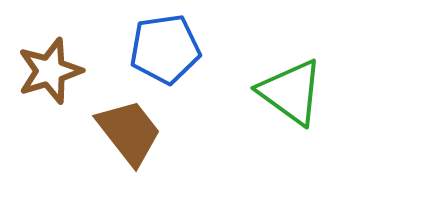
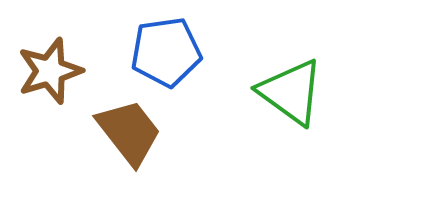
blue pentagon: moved 1 px right, 3 px down
